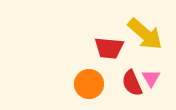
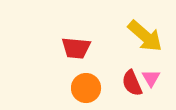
yellow arrow: moved 2 px down
red trapezoid: moved 33 px left
orange circle: moved 3 px left, 4 px down
